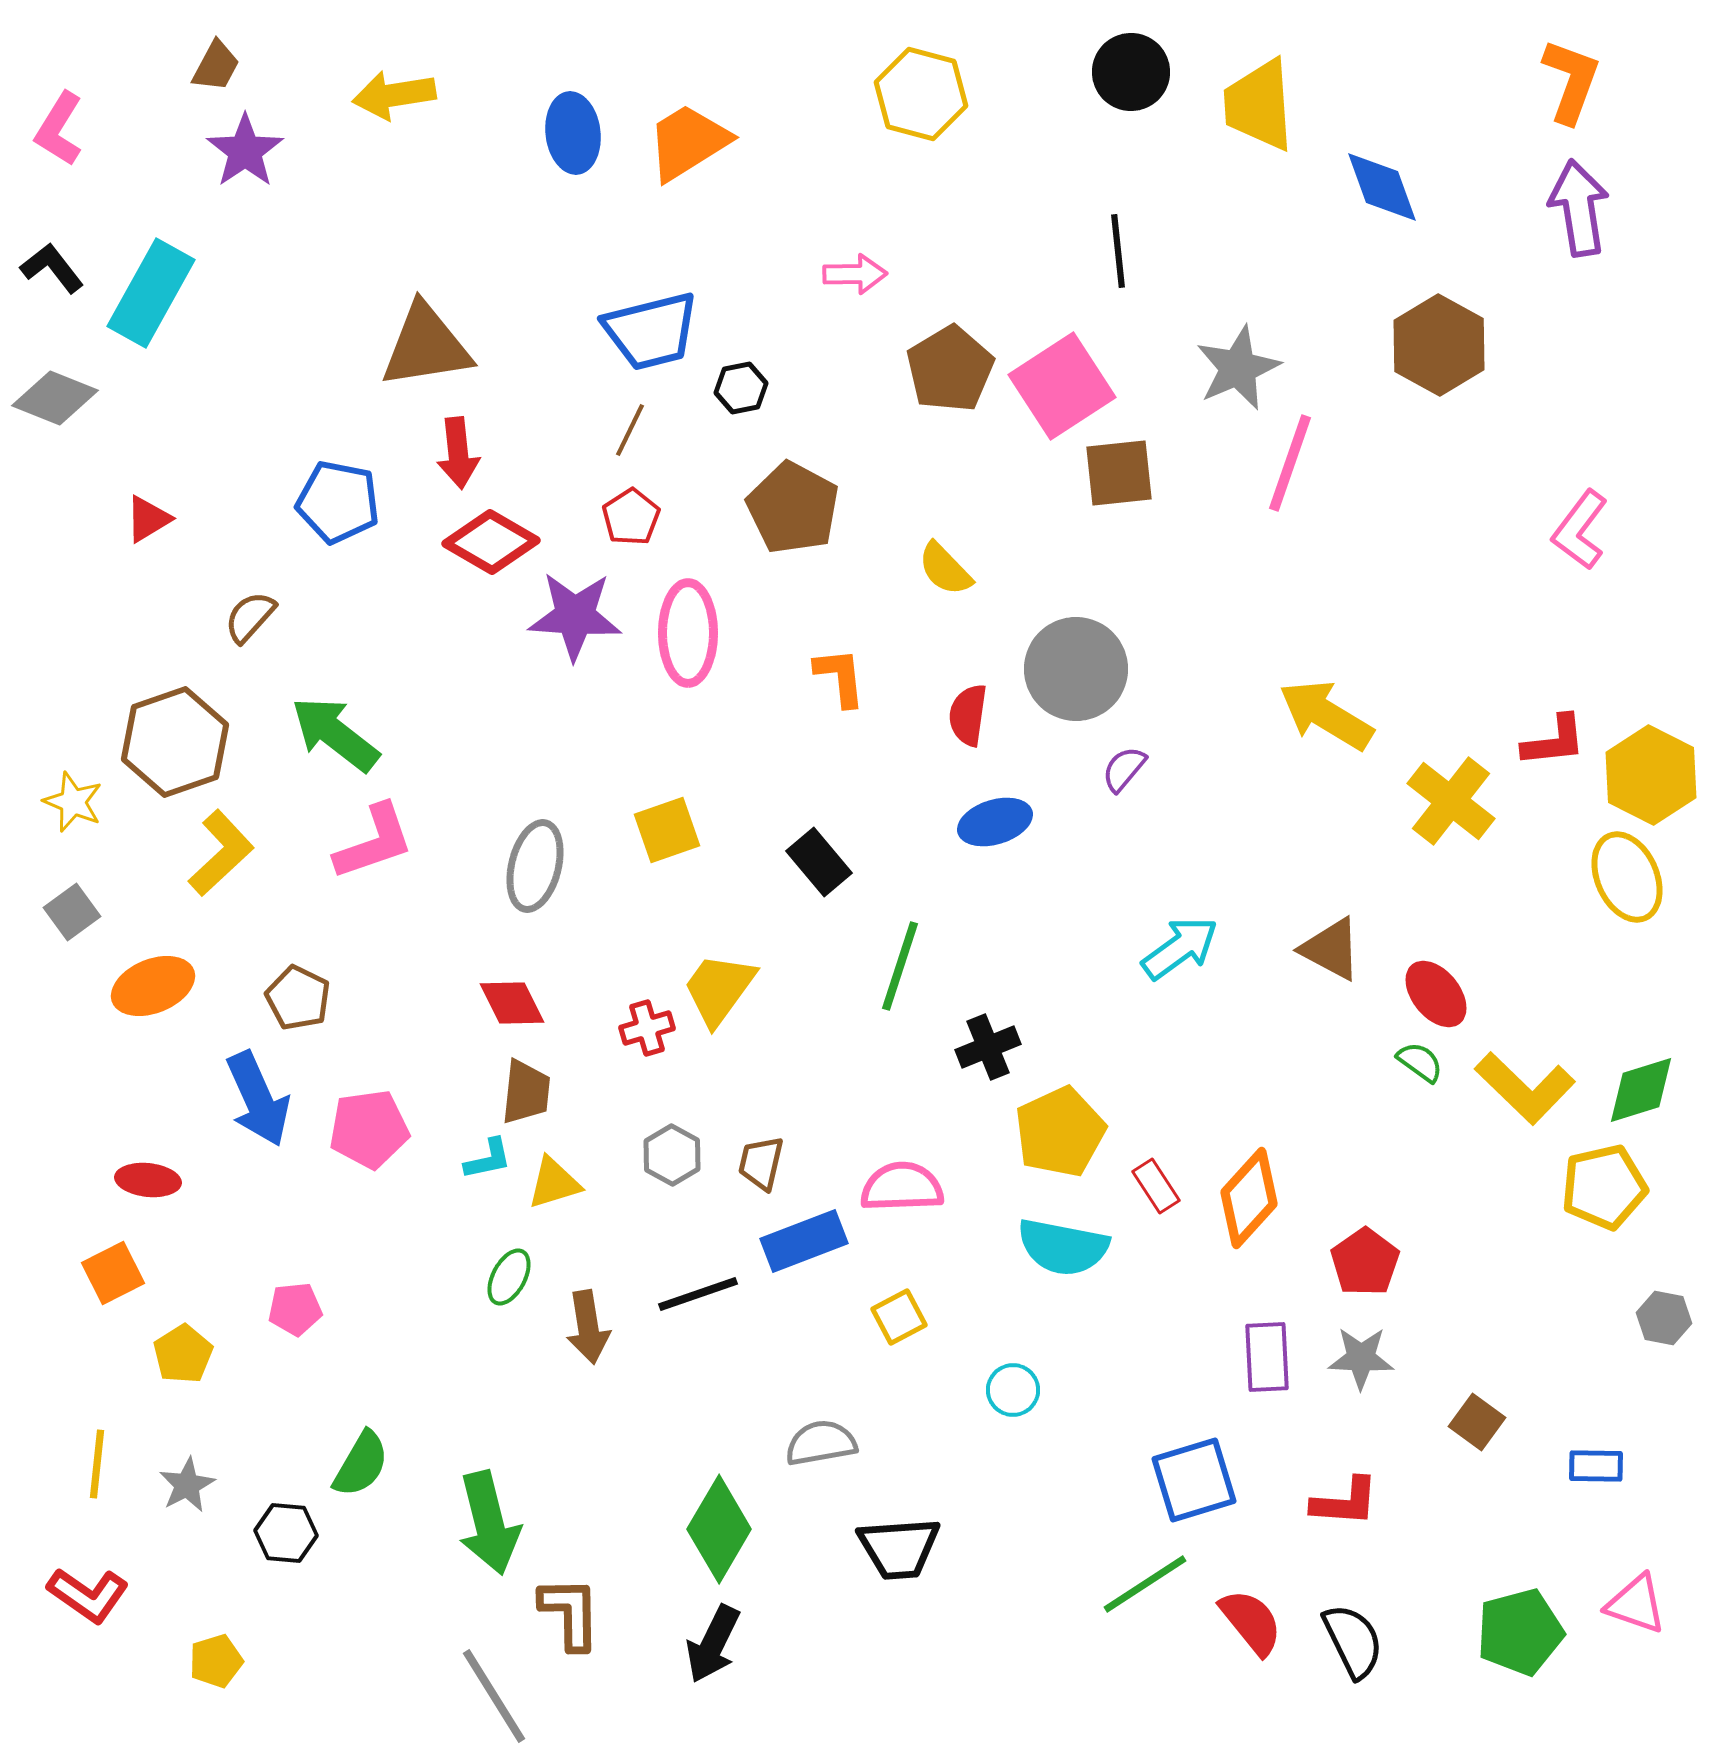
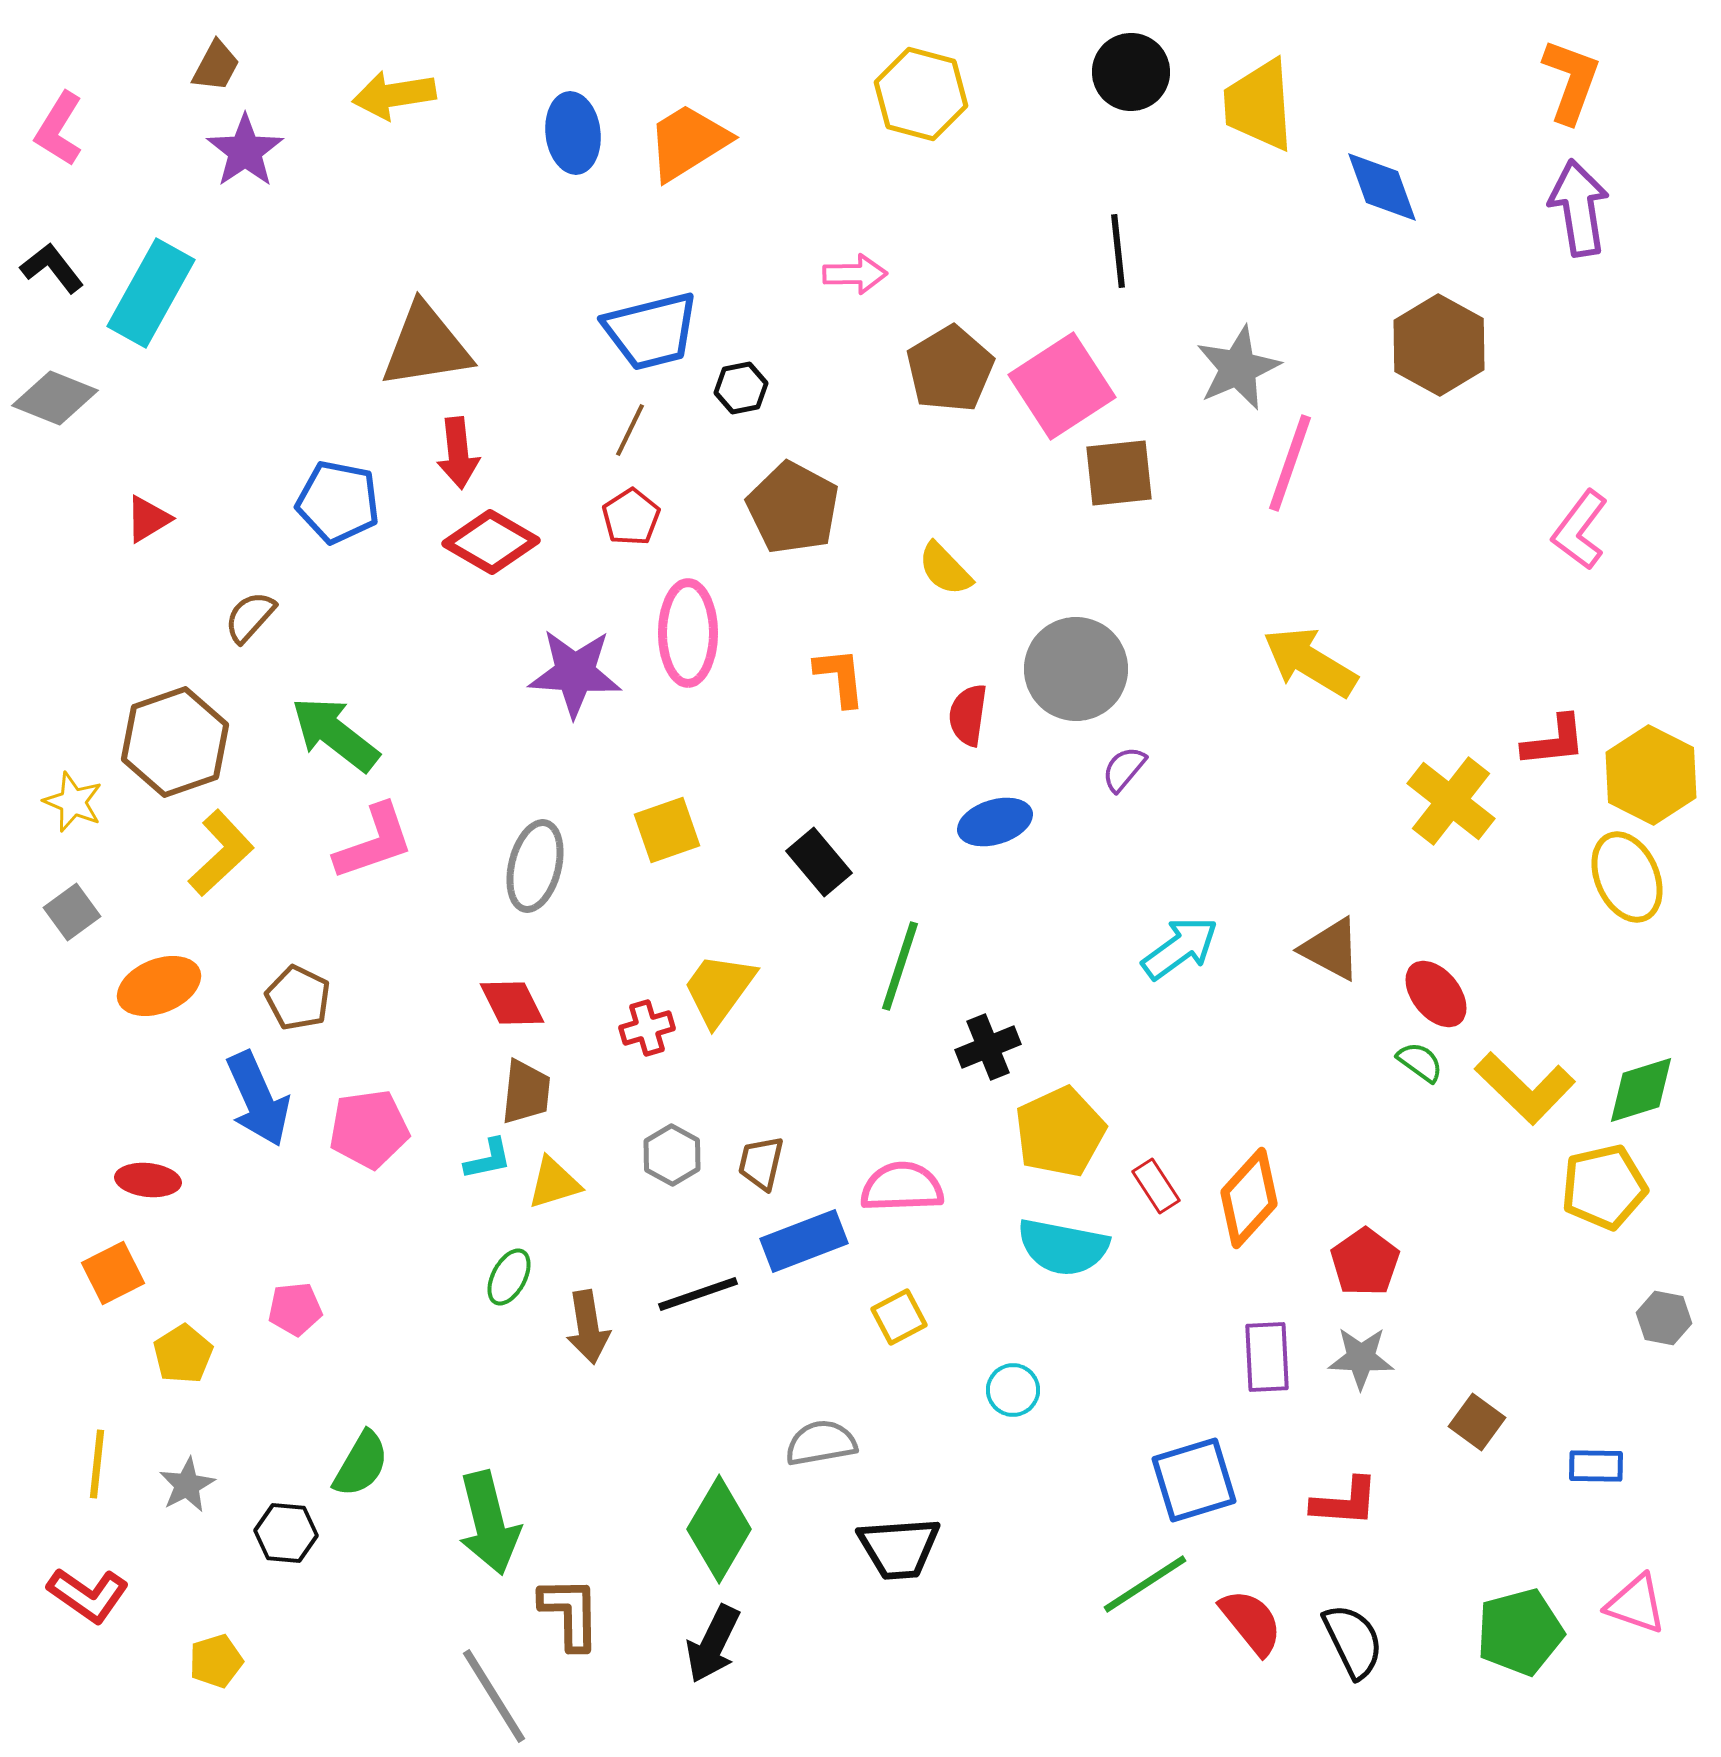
purple star at (575, 616): moved 57 px down
yellow arrow at (1326, 715): moved 16 px left, 53 px up
orange ellipse at (153, 986): moved 6 px right
